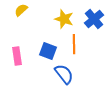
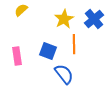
yellow star: rotated 24 degrees clockwise
